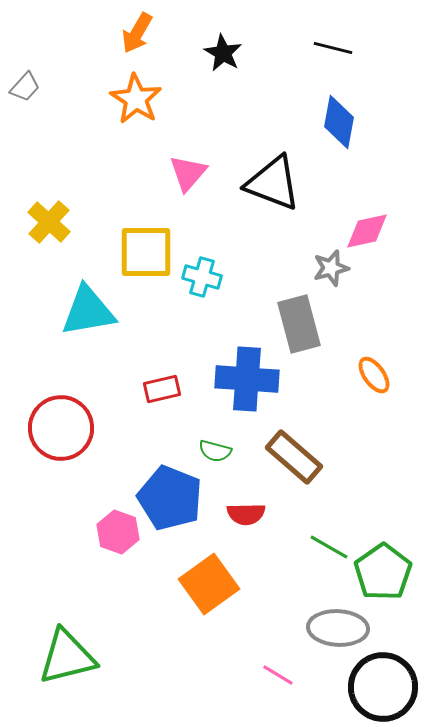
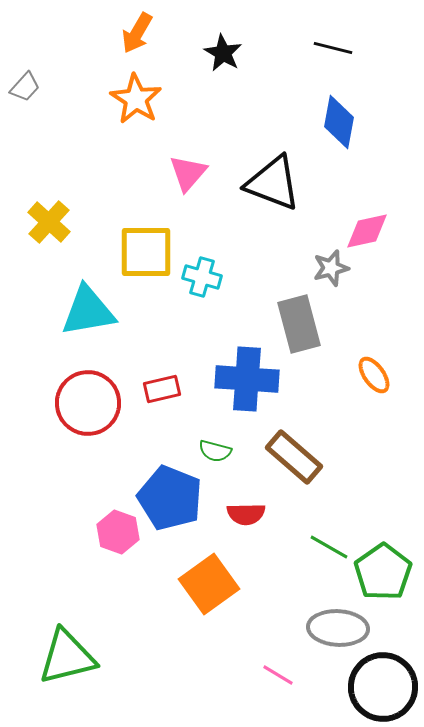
red circle: moved 27 px right, 25 px up
